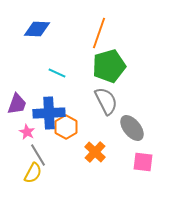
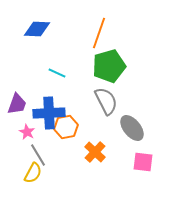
orange hexagon: rotated 20 degrees clockwise
